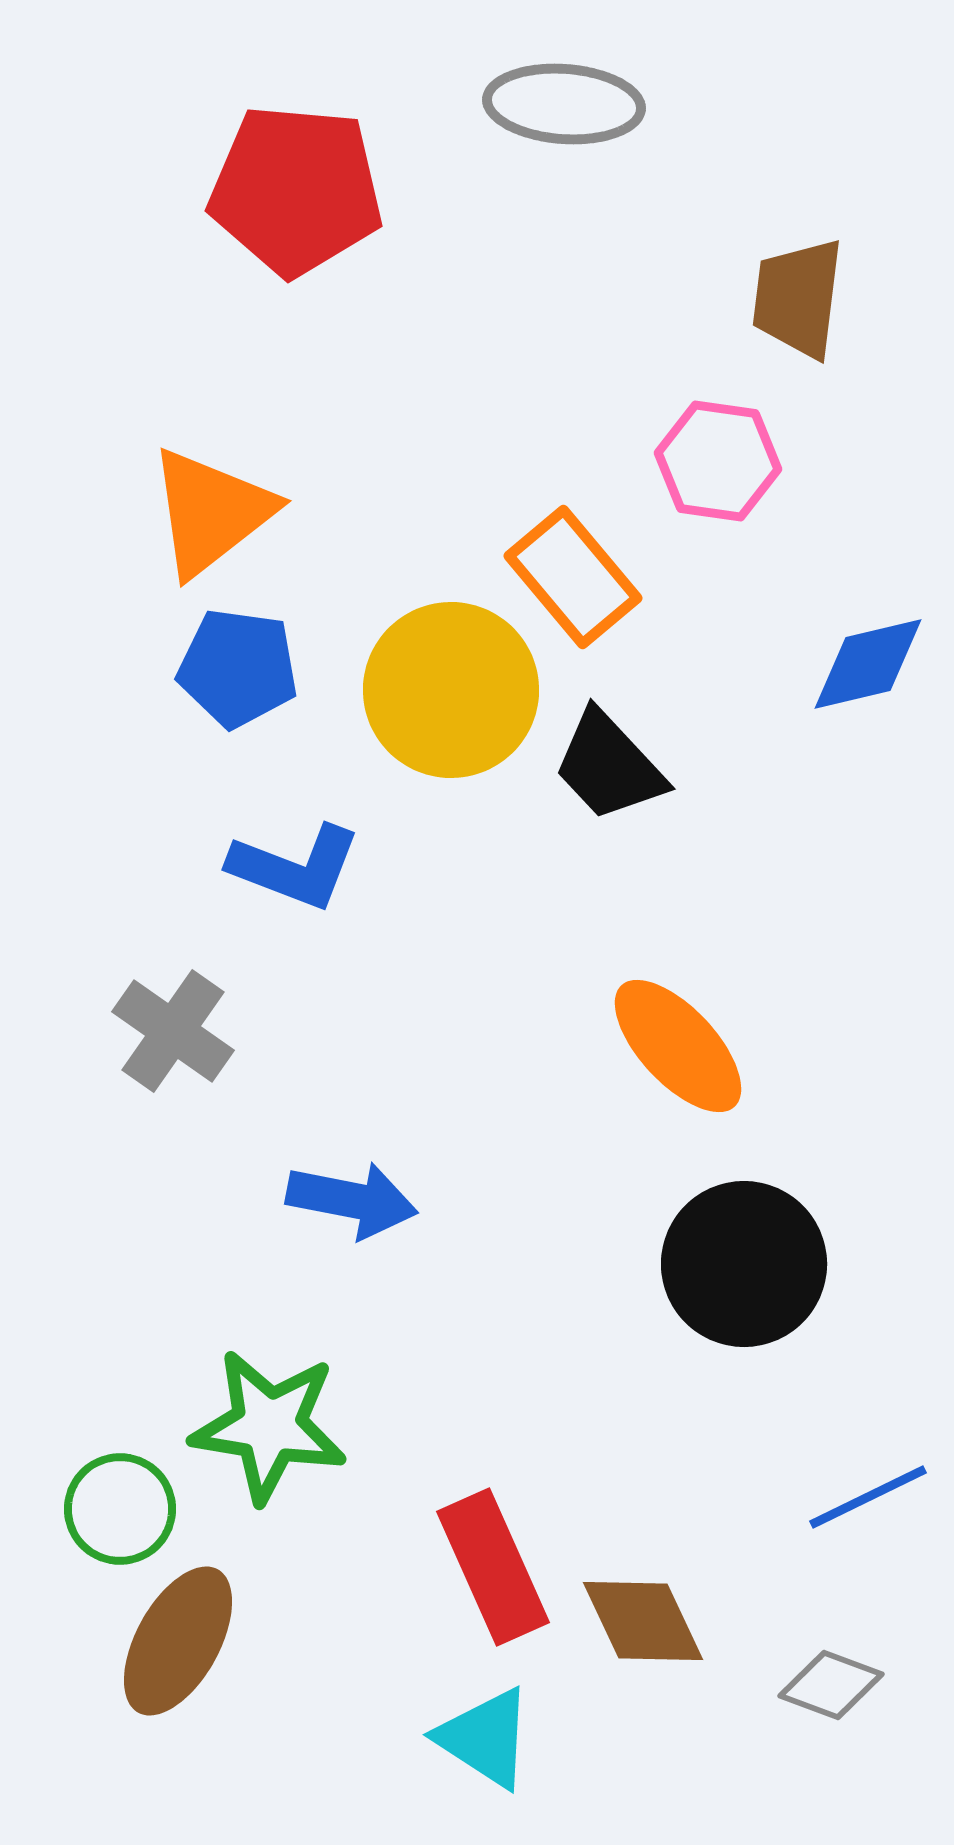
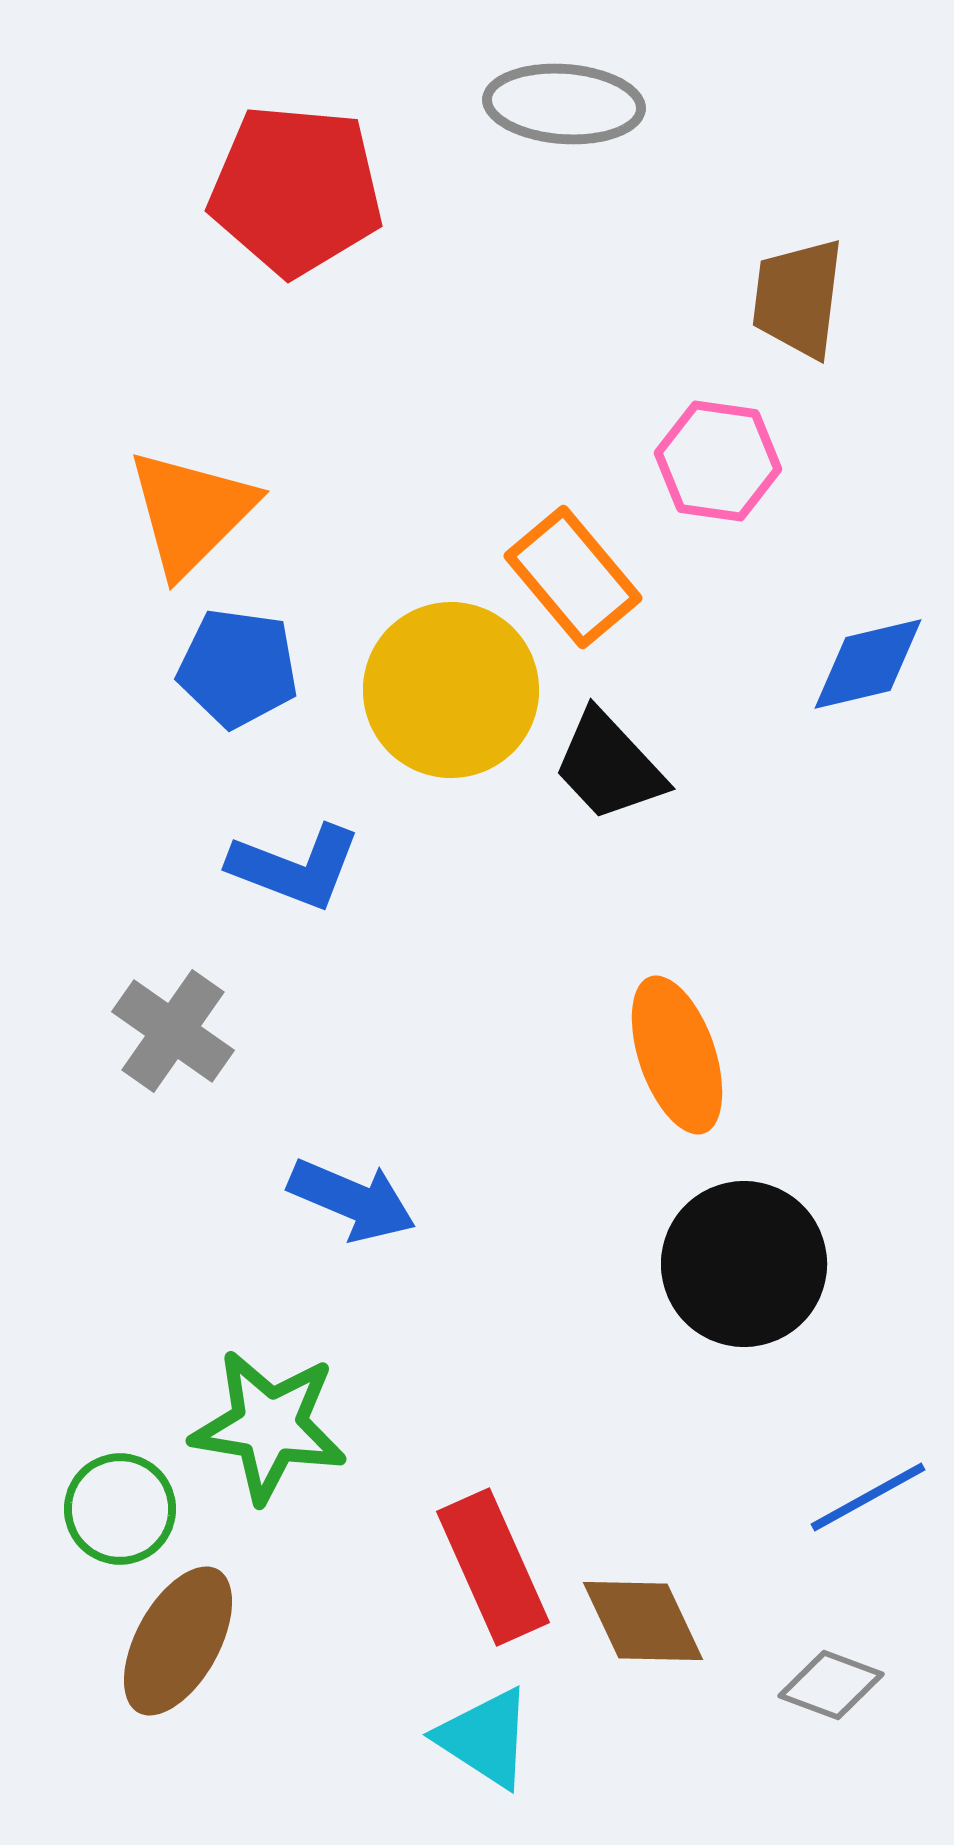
orange triangle: moved 20 px left; rotated 7 degrees counterclockwise
orange ellipse: moved 1 px left, 9 px down; rotated 24 degrees clockwise
blue arrow: rotated 12 degrees clockwise
blue line: rotated 3 degrees counterclockwise
